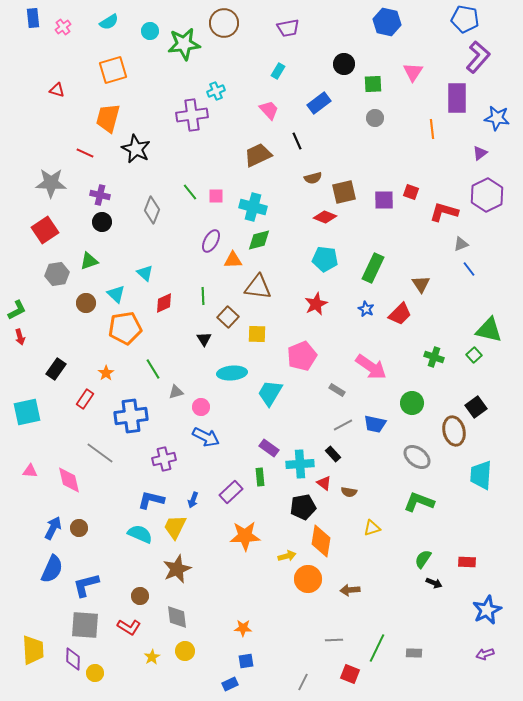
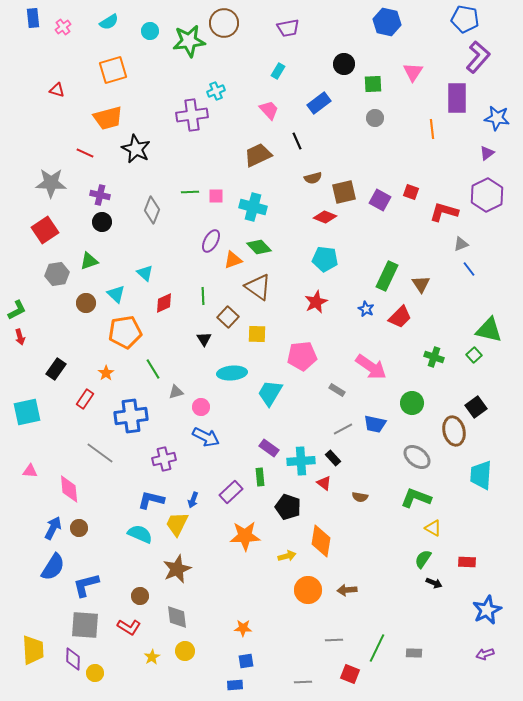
green star at (184, 44): moved 5 px right, 3 px up
orange trapezoid at (108, 118): rotated 120 degrees counterclockwise
purple triangle at (480, 153): moved 7 px right
green line at (190, 192): rotated 54 degrees counterclockwise
purple square at (384, 200): moved 4 px left; rotated 30 degrees clockwise
green diamond at (259, 240): moved 7 px down; rotated 60 degrees clockwise
orange triangle at (233, 260): rotated 18 degrees counterclockwise
green rectangle at (373, 268): moved 14 px right, 8 px down
brown triangle at (258, 287): rotated 28 degrees clockwise
red star at (316, 304): moved 2 px up
red trapezoid at (400, 314): moved 3 px down
orange pentagon at (125, 328): moved 4 px down
pink pentagon at (302, 356): rotated 16 degrees clockwise
gray line at (343, 425): moved 4 px down
black rectangle at (333, 454): moved 4 px down
cyan cross at (300, 464): moved 1 px right, 3 px up
pink diamond at (69, 480): moved 9 px down; rotated 8 degrees clockwise
brown semicircle at (349, 492): moved 11 px right, 5 px down
green L-shape at (419, 502): moved 3 px left, 4 px up
black pentagon at (303, 507): moved 15 px left; rotated 30 degrees clockwise
yellow trapezoid at (175, 527): moved 2 px right, 3 px up
yellow triangle at (372, 528): moved 61 px right; rotated 48 degrees clockwise
blue semicircle at (52, 569): moved 1 px right, 2 px up; rotated 8 degrees clockwise
orange circle at (308, 579): moved 11 px down
brown arrow at (350, 590): moved 3 px left
gray line at (303, 682): rotated 60 degrees clockwise
blue rectangle at (230, 684): moved 5 px right, 1 px down; rotated 21 degrees clockwise
